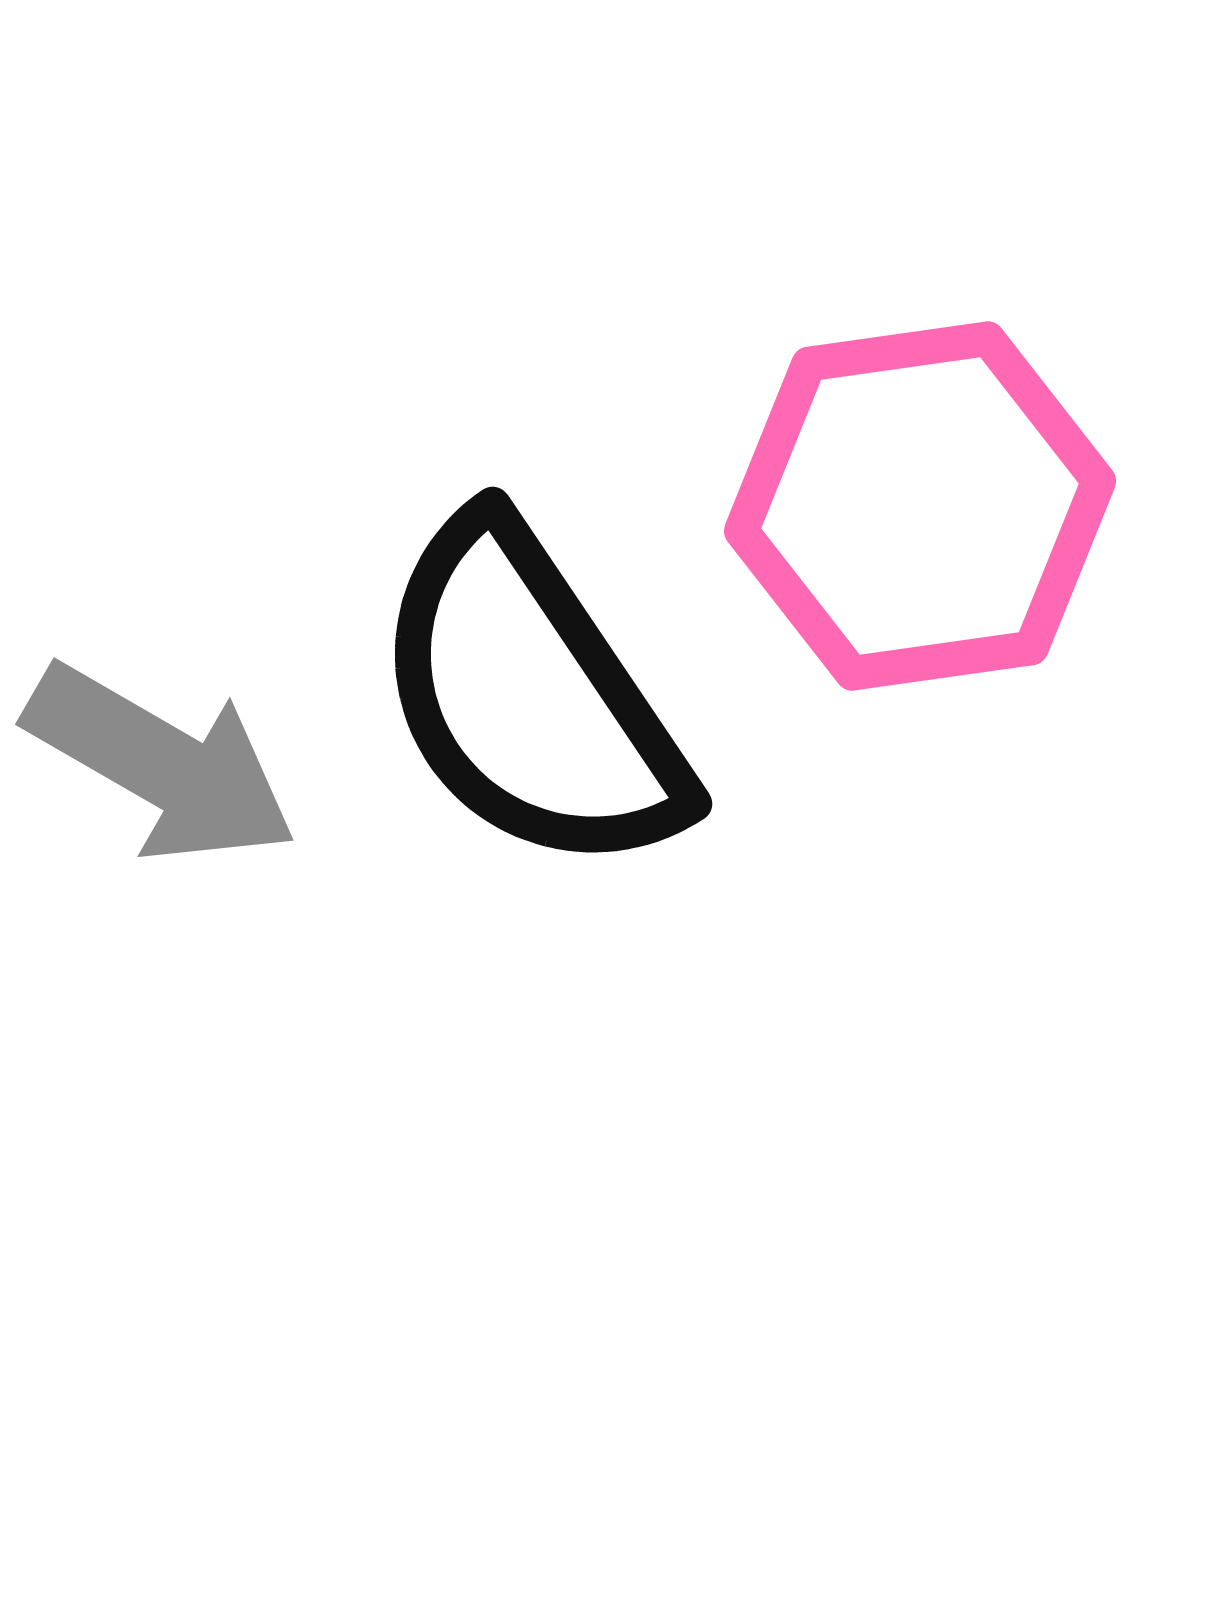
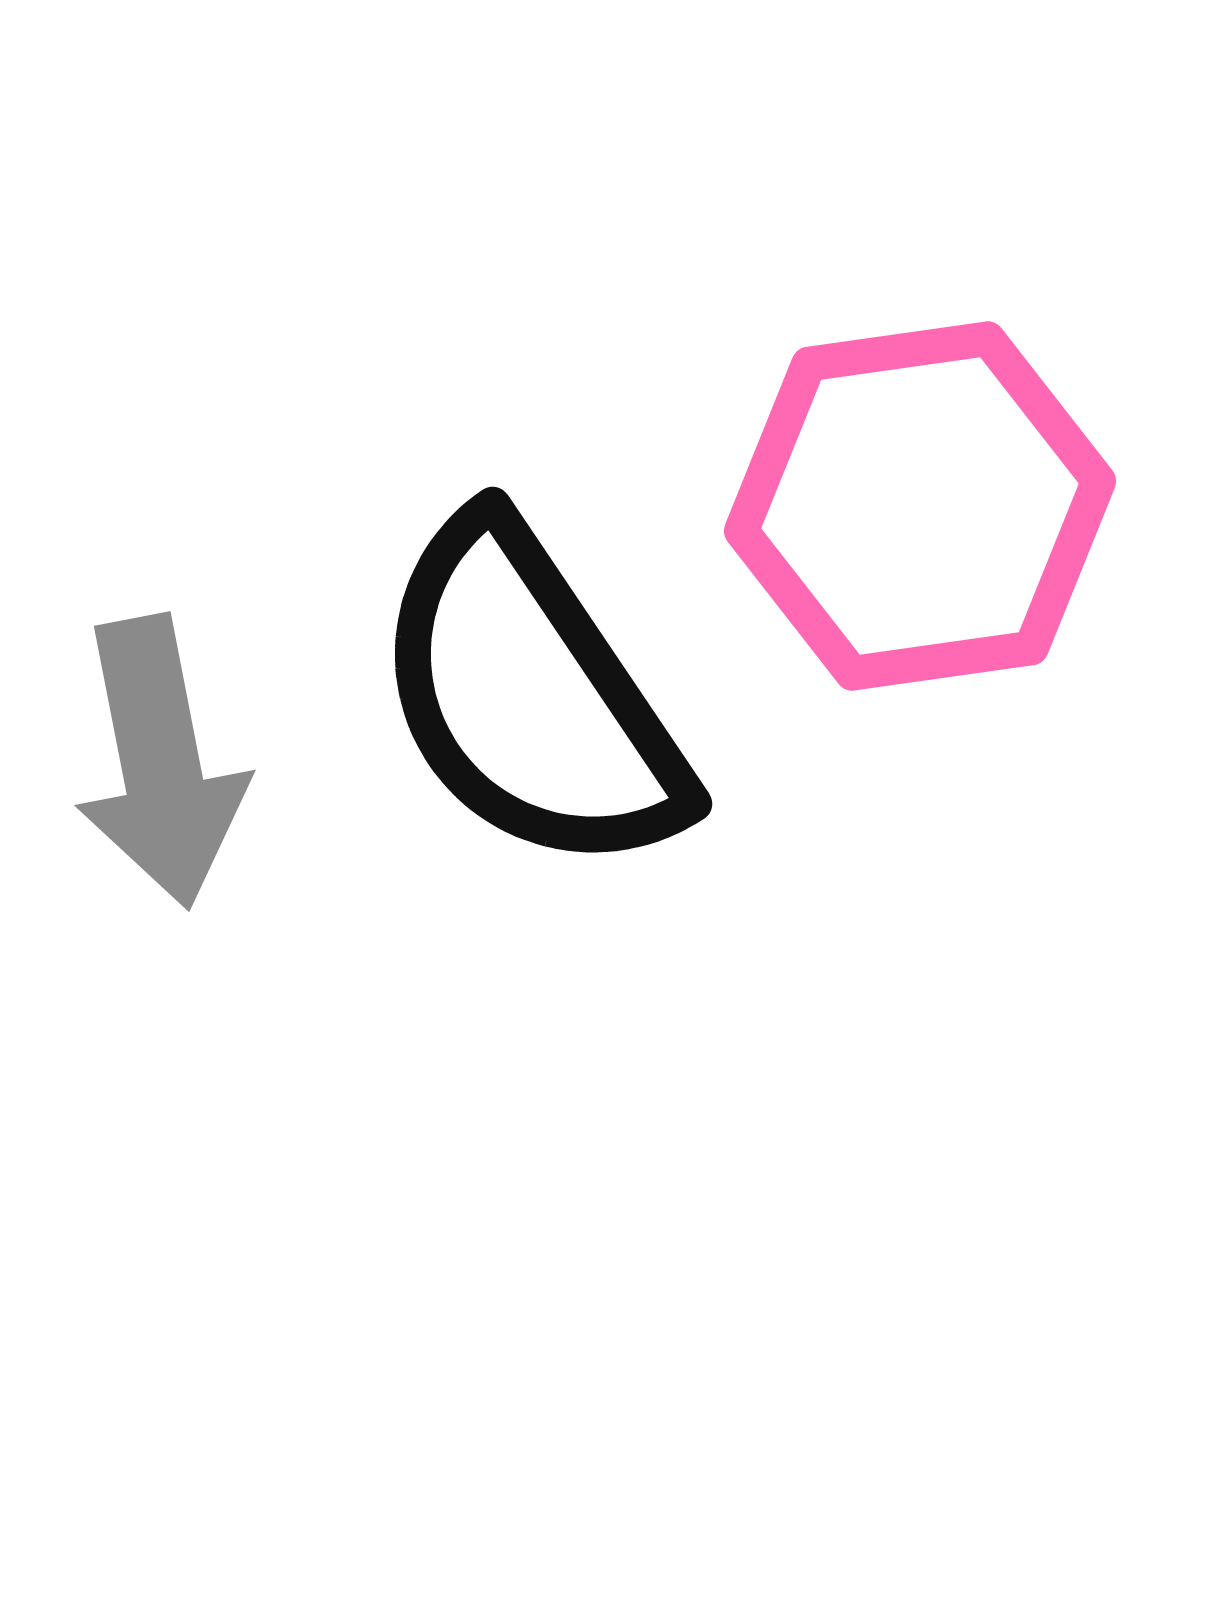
gray arrow: moved 1 px left, 2 px up; rotated 49 degrees clockwise
